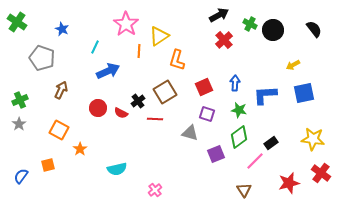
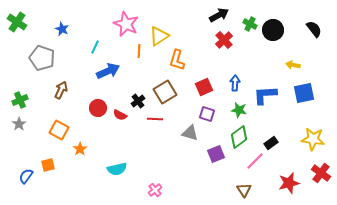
pink star at (126, 24): rotated 10 degrees counterclockwise
yellow arrow at (293, 65): rotated 40 degrees clockwise
red semicircle at (121, 113): moved 1 px left, 2 px down
blue semicircle at (21, 176): moved 5 px right
